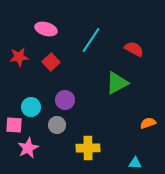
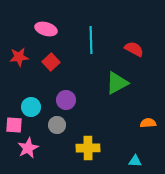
cyan line: rotated 36 degrees counterclockwise
purple circle: moved 1 px right
orange semicircle: rotated 14 degrees clockwise
cyan triangle: moved 2 px up
